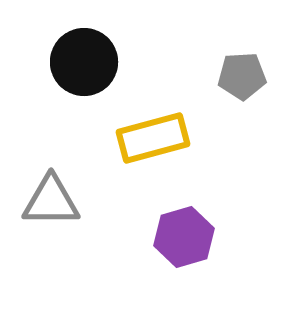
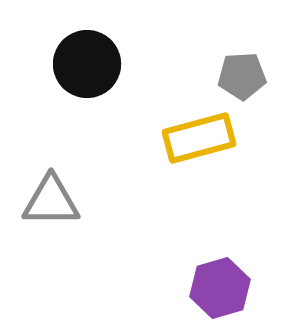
black circle: moved 3 px right, 2 px down
yellow rectangle: moved 46 px right
purple hexagon: moved 36 px right, 51 px down
